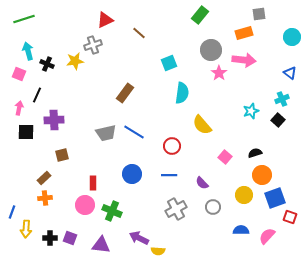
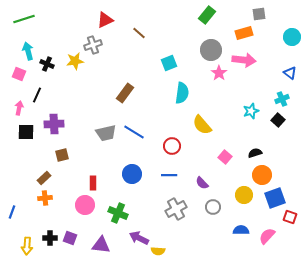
green rectangle at (200, 15): moved 7 px right
purple cross at (54, 120): moved 4 px down
green cross at (112, 211): moved 6 px right, 2 px down
yellow arrow at (26, 229): moved 1 px right, 17 px down
